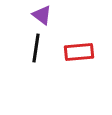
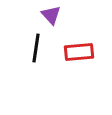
purple triangle: moved 9 px right; rotated 10 degrees clockwise
